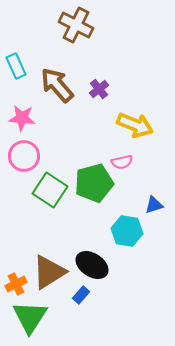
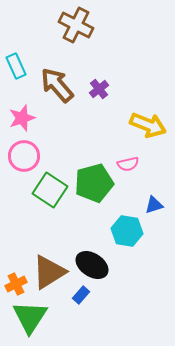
pink star: rotated 24 degrees counterclockwise
yellow arrow: moved 13 px right
pink semicircle: moved 6 px right, 2 px down
